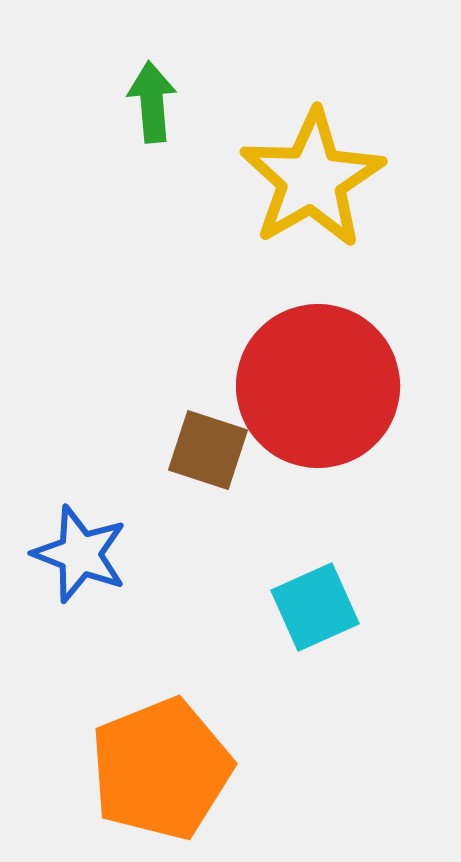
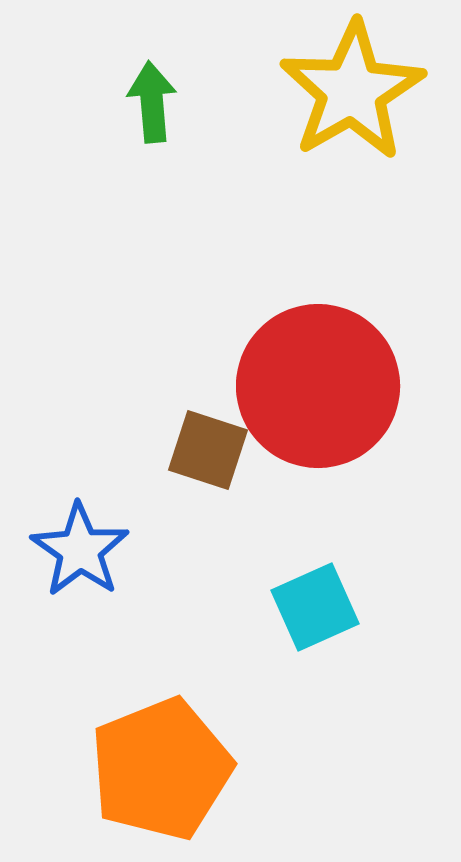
yellow star: moved 40 px right, 88 px up
blue star: moved 4 px up; rotated 14 degrees clockwise
